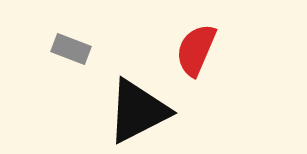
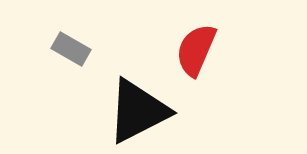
gray rectangle: rotated 9 degrees clockwise
